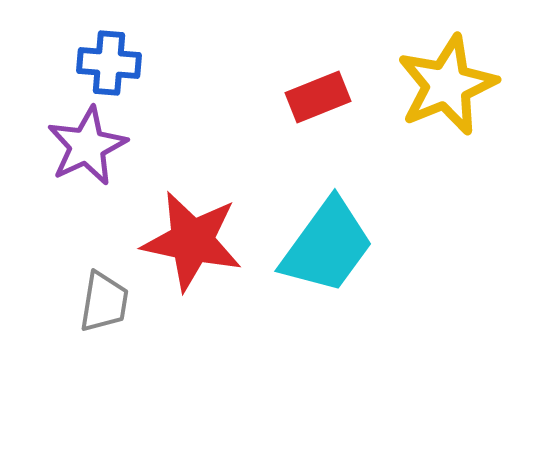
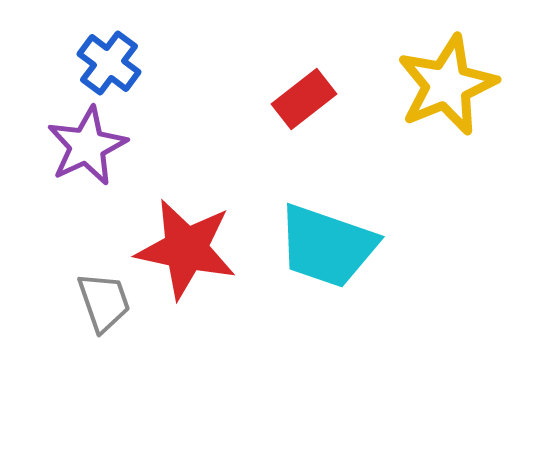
blue cross: rotated 32 degrees clockwise
red rectangle: moved 14 px left, 2 px down; rotated 16 degrees counterclockwise
red star: moved 6 px left, 8 px down
cyan trapezoid: rotated 73 degrees clockwise
gray trapezoid: rotated 28 degrees counterclockwise
